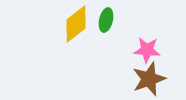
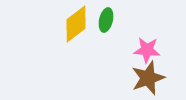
brown star: moved 1 px left, 1 px up
